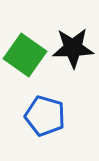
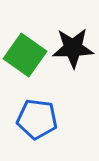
blue pentagon: moved 8 px left, 3 px down; rotated 9 degrees counterclockwise
